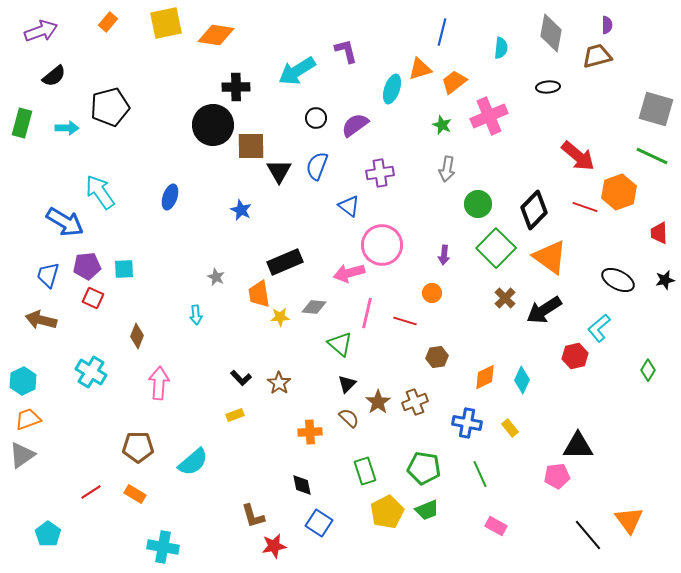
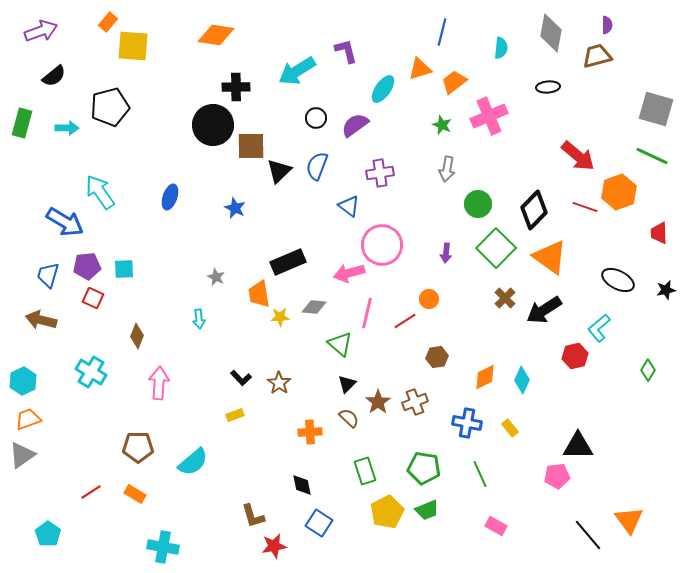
yellow square at (166, 23): moved 33 px left, 23 px down; rotated 16 degrees clockwise
cyan ellipse at (392, 89): moved 9 px left; rotated 16 degrees clockwise
black triangle at (279, 171): rotated 16 degrees clockwise
blue star at (241, 210): moved 6 px left, 2 px up
purple arrow at (444, 255): moved 2 px right, 2 px up
black rectangle at (285, 262): moved 3 px right
black star at (665, 280): moved 1 px right, 10 px down
orange circle at (432, 293): moved 3 px left, 6 px down
cyan arrow at (196, 315): moved 3 px right, 4 px down
red line at (405, 321): rotated 50 degrees counterclockwise
